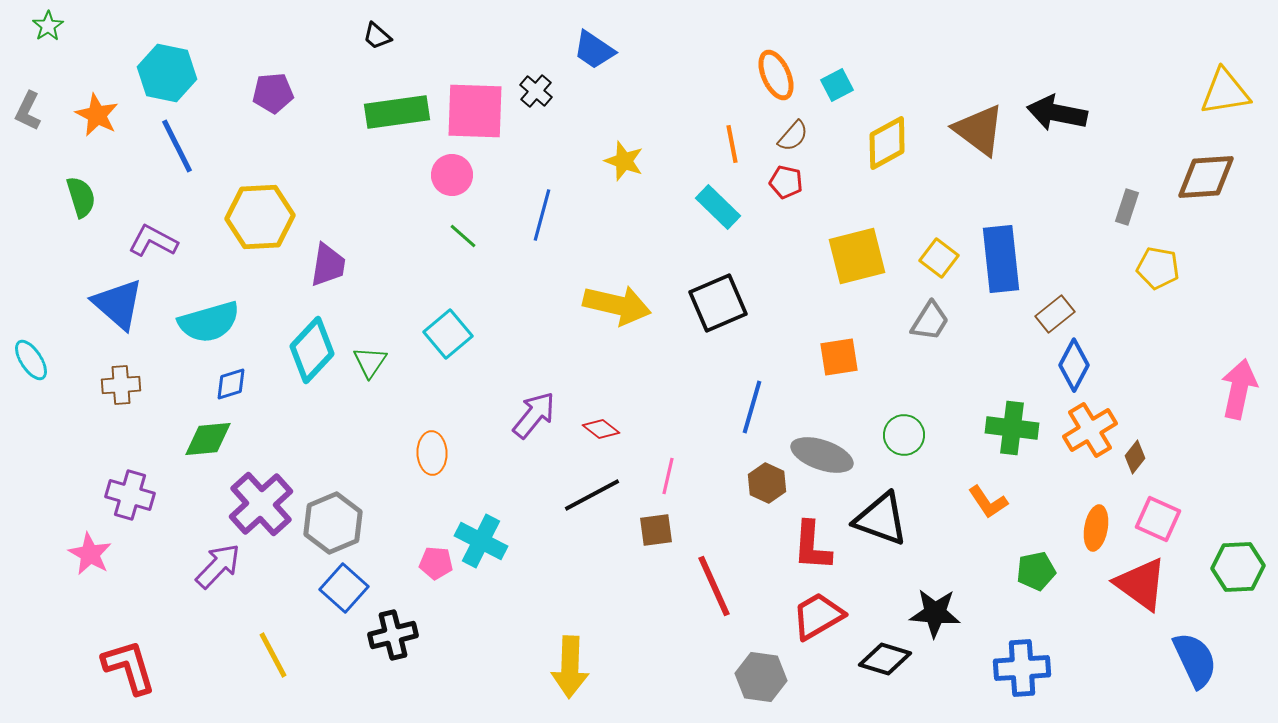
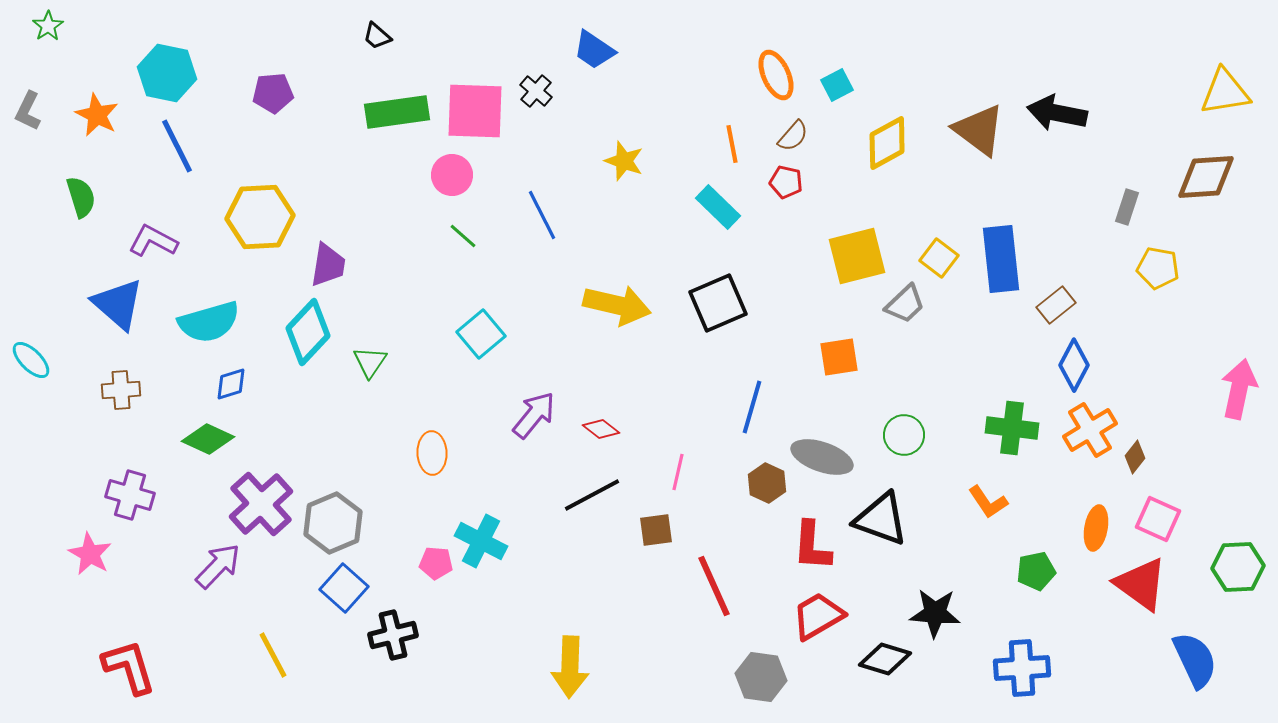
blue line at (542, 215): rotated 42 degrees counterclockwise
brown rectangle at (1055, 314): moved 1 px right, 9 px up
gray trapezoid at (930, 321): moved 25 px left, 17 px up; rotated 15 degrees clockwise
cyan square at (448, 334): moved 33 px right
cyan diamond at (312, 350): moved 4 px left, 18 px up
cyan ellipse at (31, 360): rotated 12 degrees counterclockwise
brown cross at (121, 385): moved 5 px down
green diamond at (208, 439): rotated 30 degrees clockwise
gray ellipse at (822, 455): moved 2 px down
pink line at (668, 476): moved 10 px right, 4 px up
